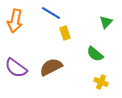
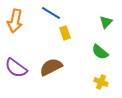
green semicircle: moved 5 px right, 2 px up
